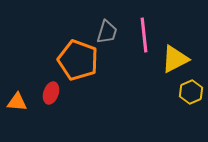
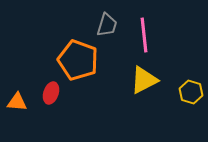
gray trapezoid: moved 7 px up
yellow triangle: moved 31 px left, 21 px down
yellow hexagon: rotated 20 degrees counterclockwise
